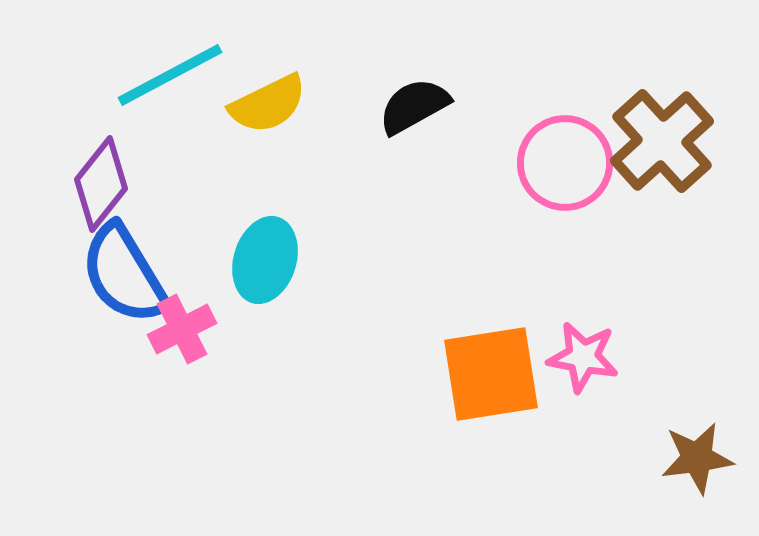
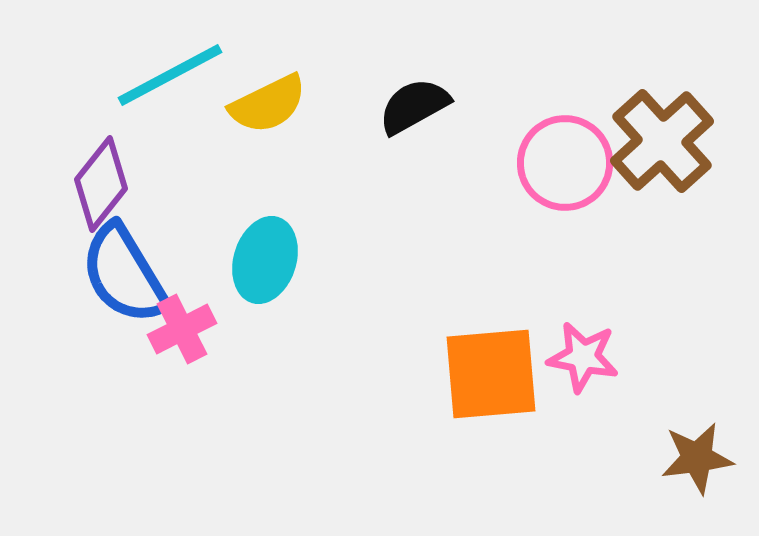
orange square: rotated 4 degrees clockwise
